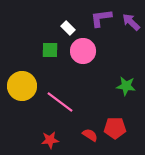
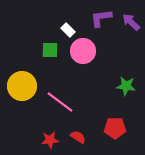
white rectangle: moved 2 px down
red semicircle: moved 12 px left, 2 px down
